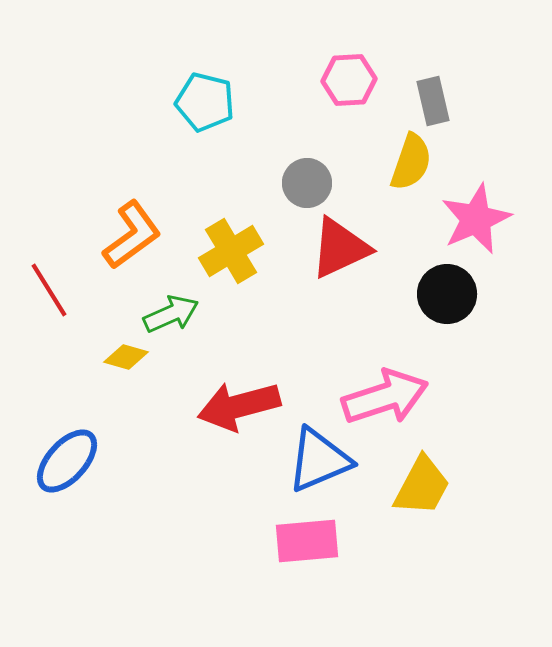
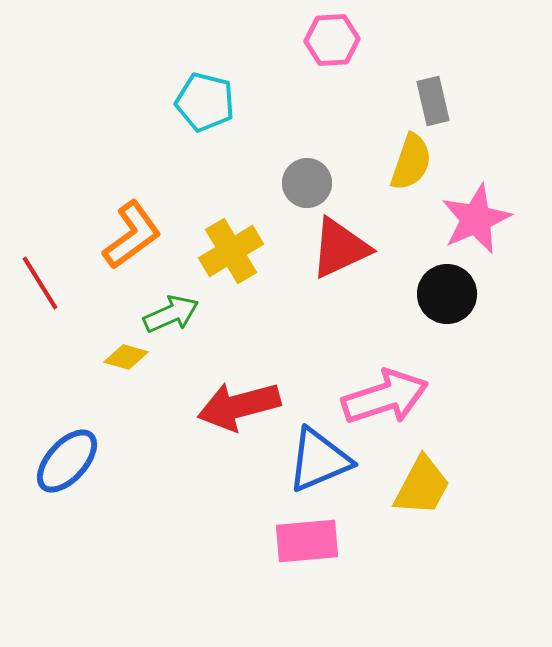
pink hexagon: moved 17 px left, 40 px up
red line: moved 9 px left, 7 px up
